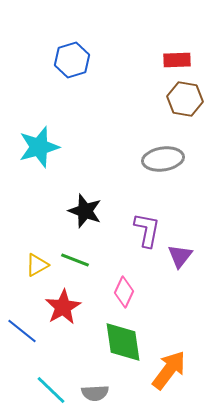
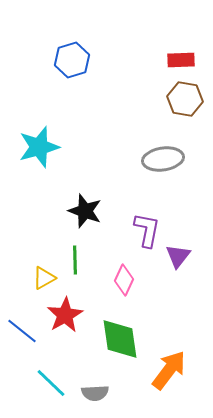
red rectangle: moved 4 px right
purple triangle: moved 2 px left
green line: rotated 68 degrees clockwise
yellow triangle: moved 7 px right, 13 px down
pink diamond: moved 12 px up
red star: moved 2 px right, 8 px down
green diamond: moved 3 px left, 3 px up
cyan line: moved 7 px up
